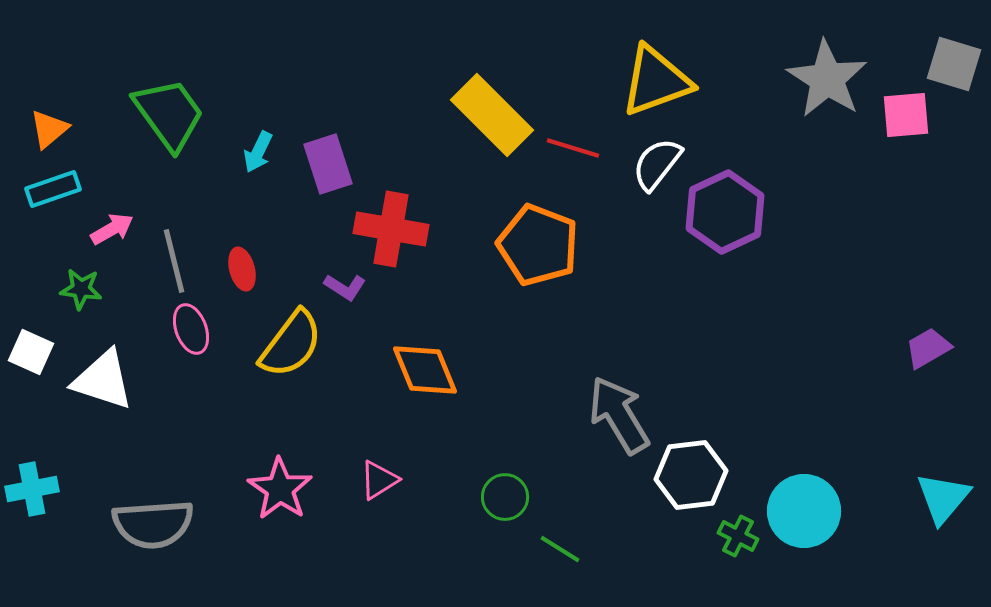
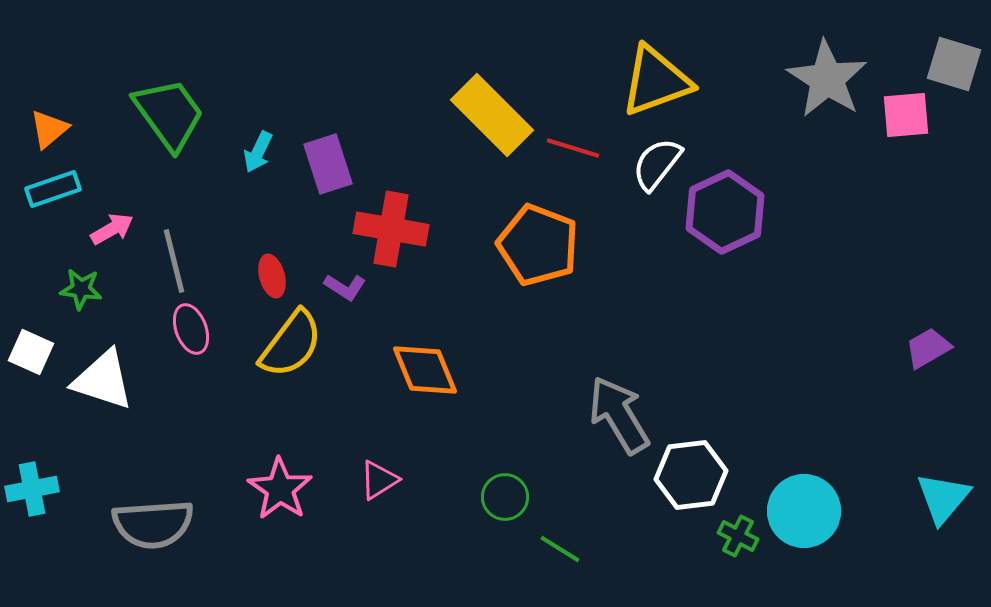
red ellipse: moved 30 px right, 7 px down
